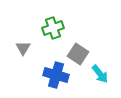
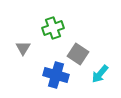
cyan arrow: rotated 78 degrees clockwise
